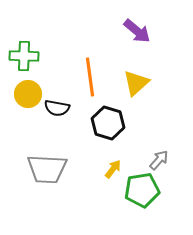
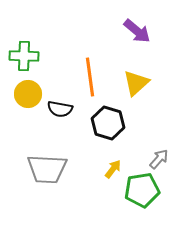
black semicircle: moved 3 px right, 1 px down
gray arrow: moved 1 px up
